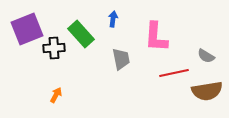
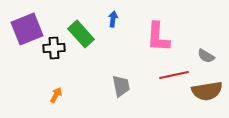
pink L-shape: moved 2 px right
gray trapezoid: moved 27 px down
red line: moved 2 px down
